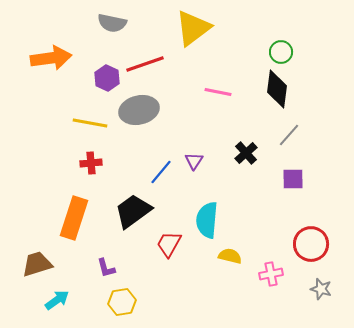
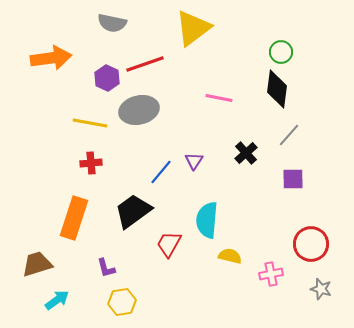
pink line: moved 1 px right, 6 px down
